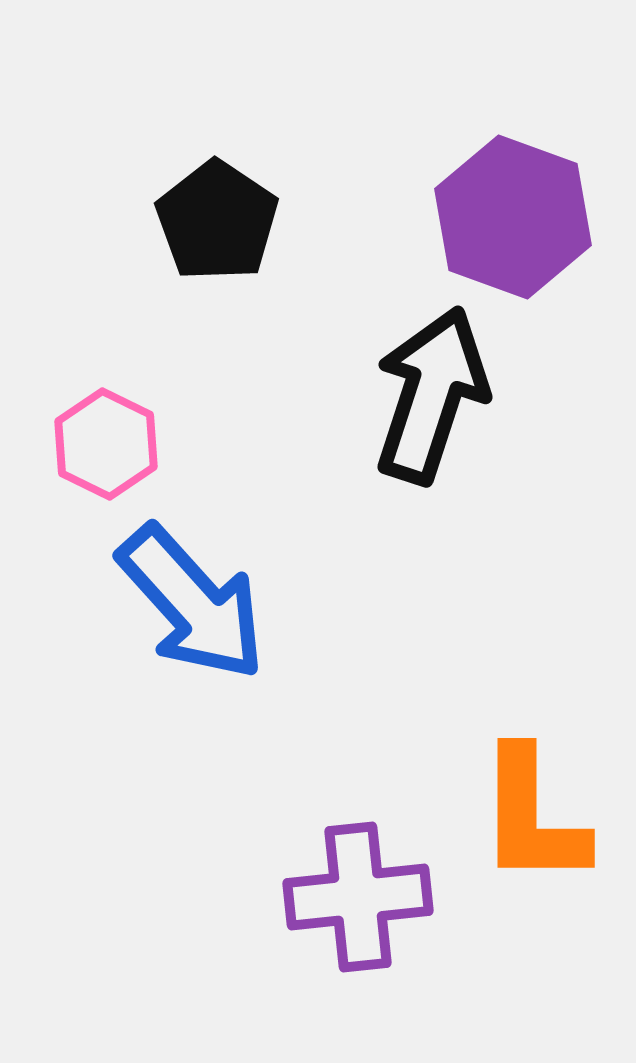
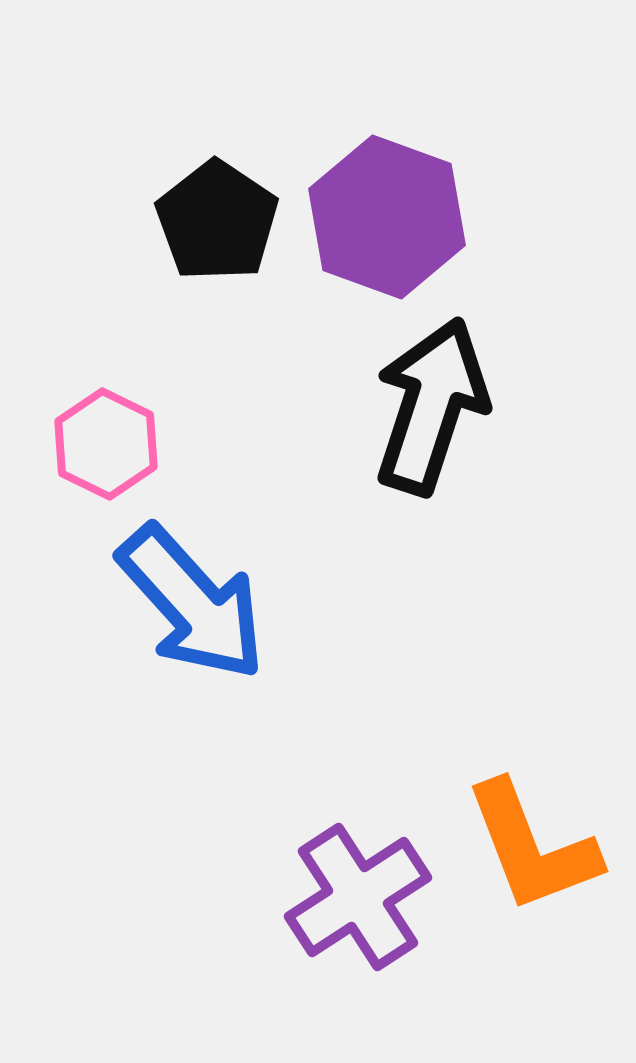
purple hexagon: moved 126 px left
black arrow: moved 11 px down
orange L-shape: moved 30 px down; rotated 21 degrees counterclockwise
purple cross: rotated 27 degrees counterclockwise
